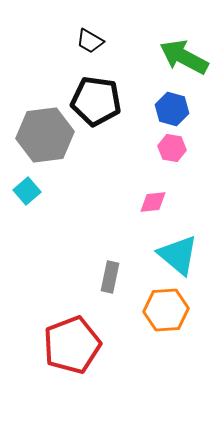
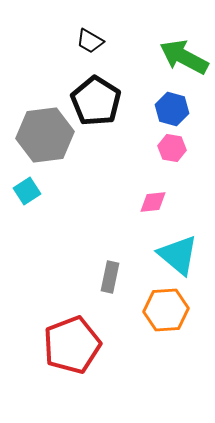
black pentagon: rotated 24 degrees clockwise
cyan square: rotated 8 degrees clockwise
